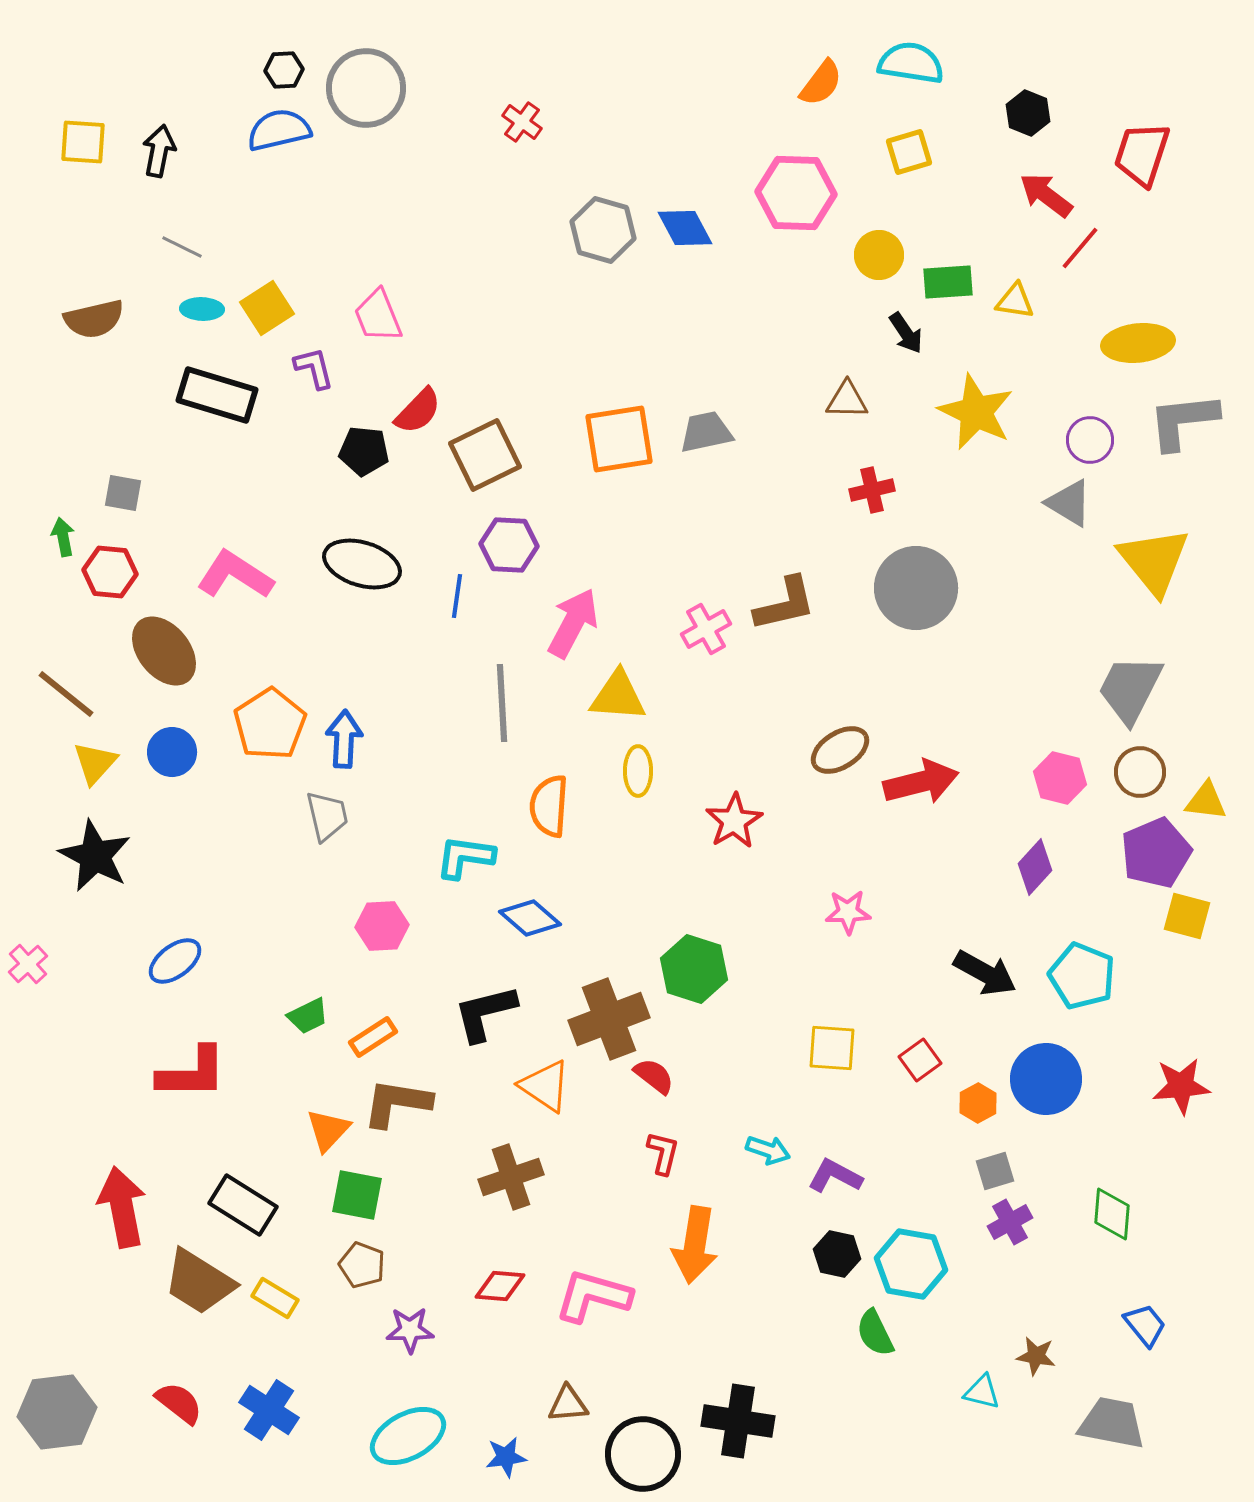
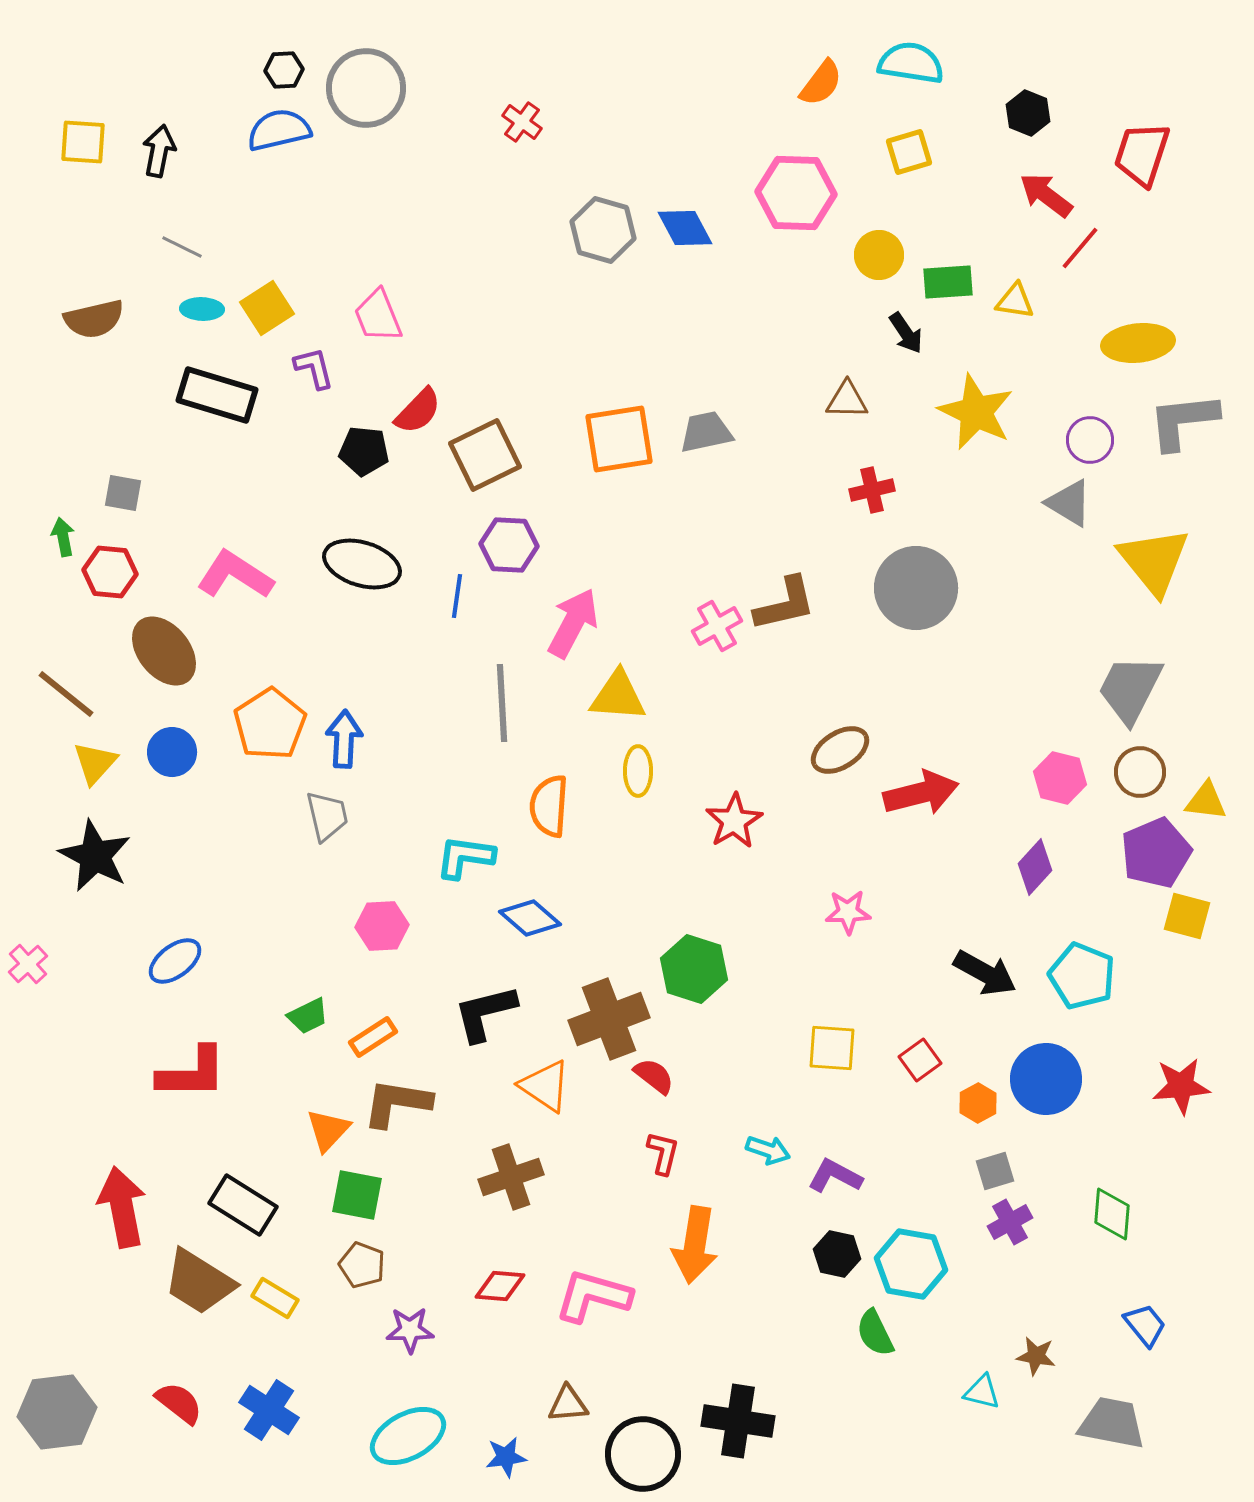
pink cross at (706, 629): moved 11 px right, 3 px up
red arrow at (921, 782): moved 11 px down
